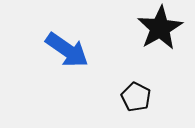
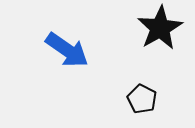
black pentagon: moved 6 px right, 2 px down
